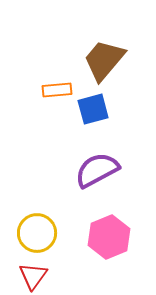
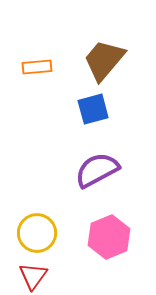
orange rectangle: moved 20 px left, 23 px up
